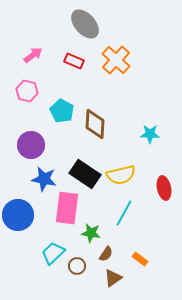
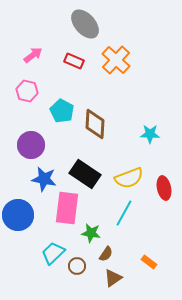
yellow semicircle: moved 8 px right, 3 px down; rotated 8 degrees counterclockwise
orange rectangle: moved 9 px right, 3 px down
